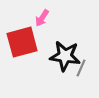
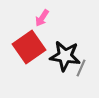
red square: moved 7 px right, 5 px down; rotated 20 degrees counterclockwise
